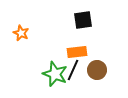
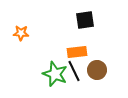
black square: moved 2 px right
orange star: rotated 21 degrees counterclockwise
black line: moved 1 px right, 1 px down; rotated 50 degrees counterclockwise
